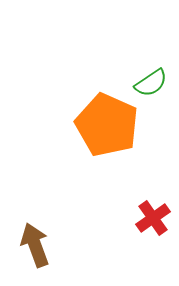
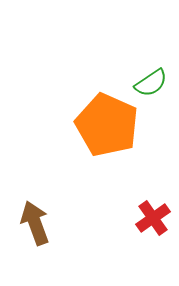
brown arrow: moved 22 px up
